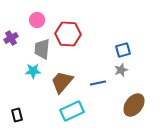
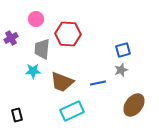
pink circle: moved 1 px left, 1 px up
brown trapezoid: rotated 110 degrees counterclockwise
